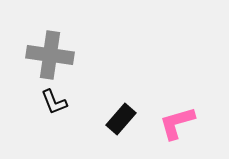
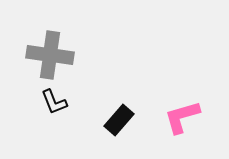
black rectangle: moved 2 px left, 1 px down
pink L-shape: moved 5 px right, 6 px up
